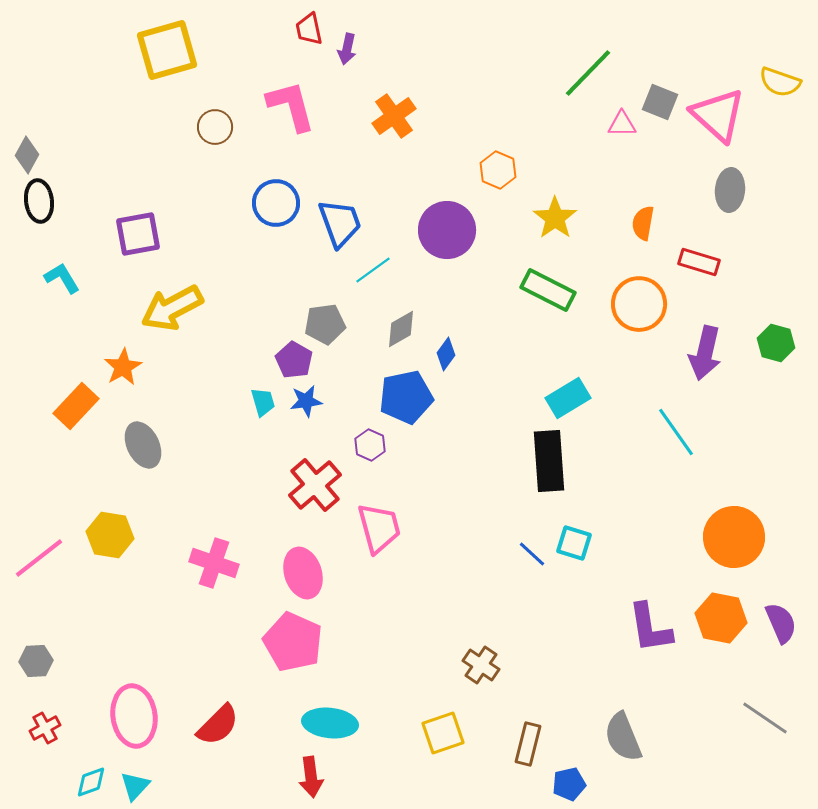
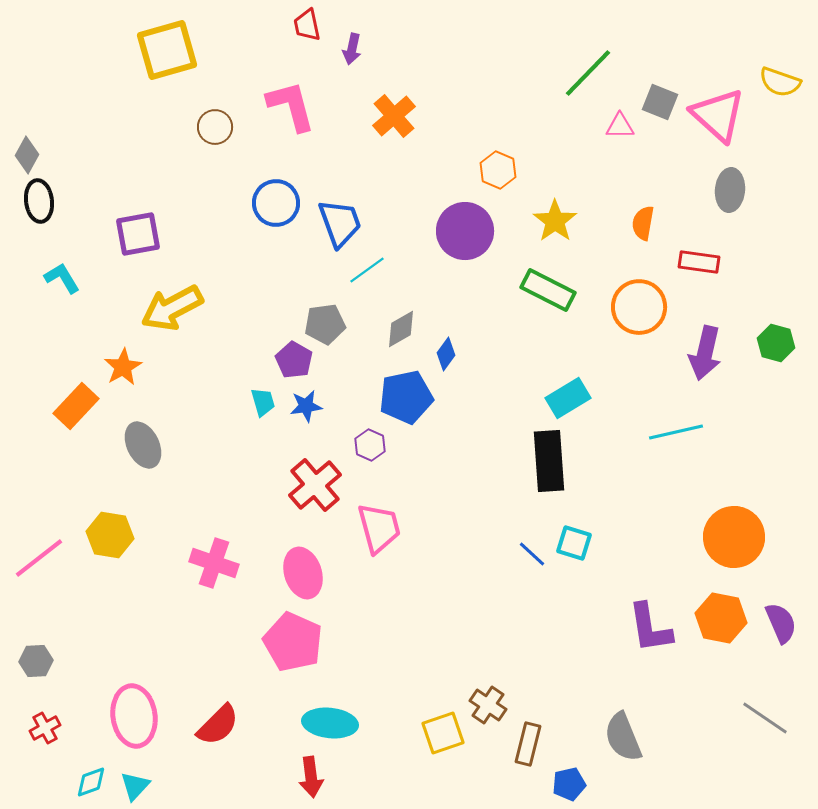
red trapezoid at (309, 29): moved 2 px left, 4 px up
purple arrow at (347, 49): moved 5 px right
orange cross at (394, 116): rotated 6 degrees counterclockwise
pink triangle at (622, 124): moved 2 px left, 2 px down
yellow star at (555, 218): moved 3 px down
purple circle at (447, 230): moved 18 px right, 1 px down
red rectangle at (699, 262): rotated 9 degrees counterclockwise
cyan line at (373, 270): moved 6 px left
orange circle at (639, 304): moved 3 px down
blue star at (306, 401): moved 5 px down
cyan line at (676, 432): rotated 68 degrees counterclockwise
brown cross at (481, 665): moved 7 px right, 40 px down
